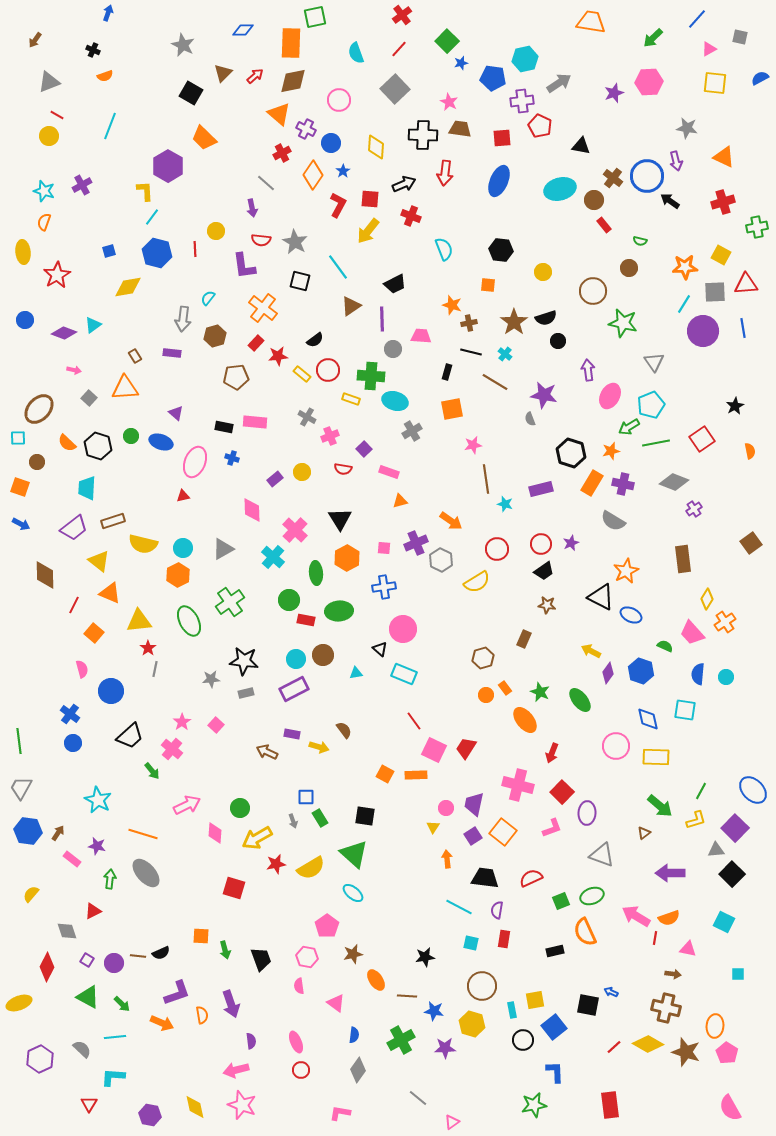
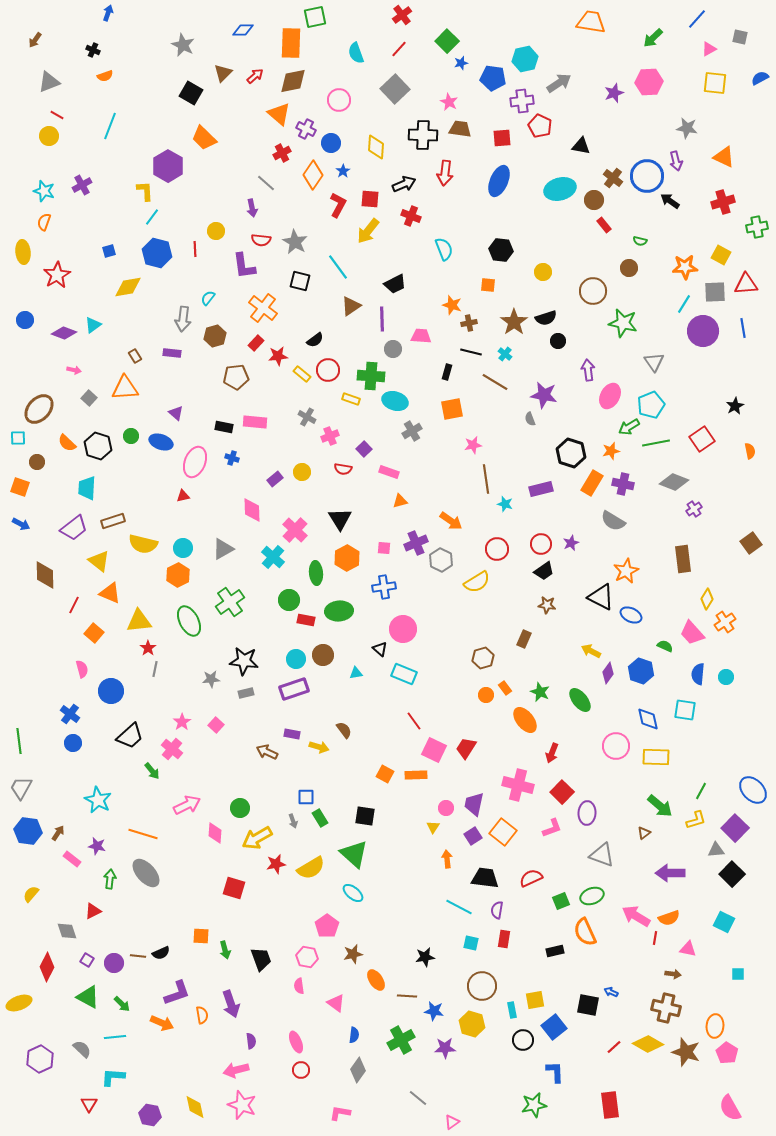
purple rectangle at (294, 689): rotated 8 degrees clockwise
